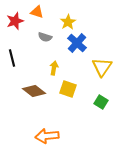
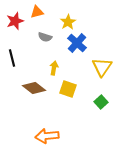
orange triangle: rotated 32 degrees counterclockwise
brown diamond: moved 3 px up
green square: rotated 16 degrees clockwise
